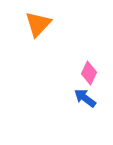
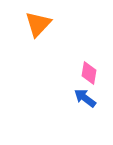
pink diamond: rotated 15 degrees counterclockwise
